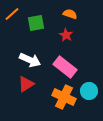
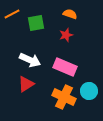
orange line: rotated 14 degrees clockwise
red star: rotated 24 degrees clockwise
pink rectangle: rotated 15 degrees counterclockwise
